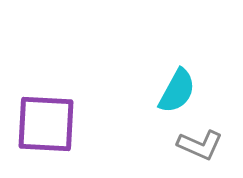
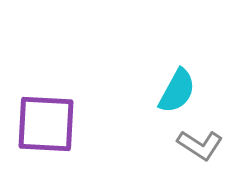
gray L-shape: rotated 9 degrees clockwise
